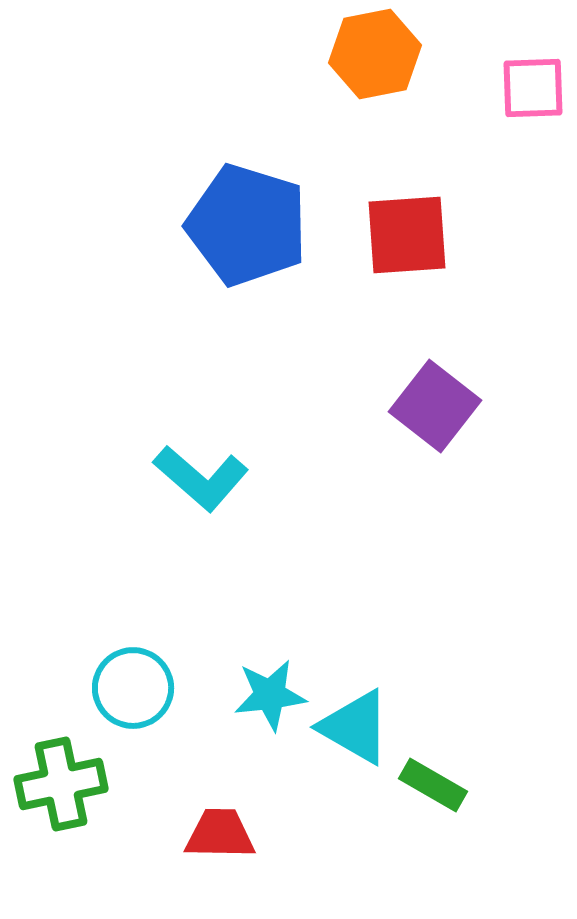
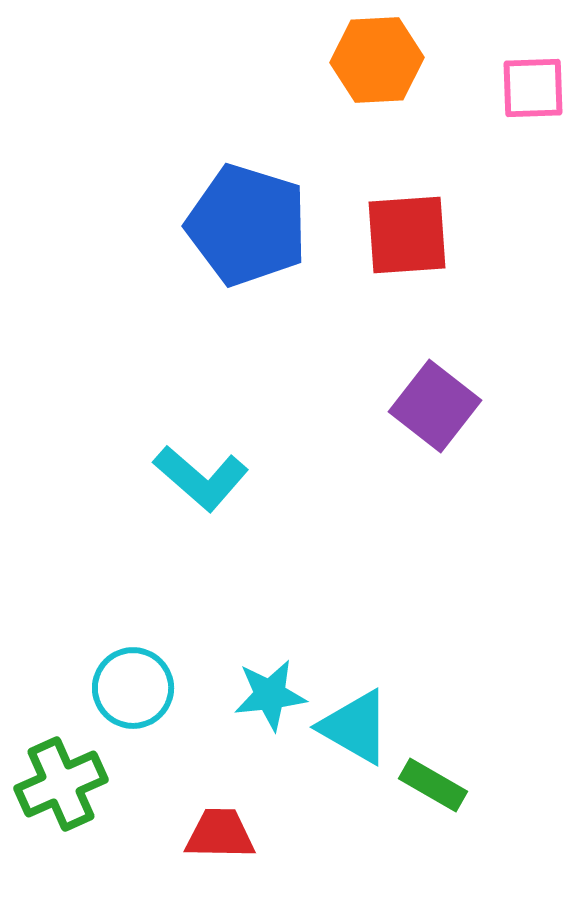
orange hexagon: moved 2 px right, 6 px down; rotated 8 degrees clockwise
green cross: rotated 12 degrees counterclockwise
